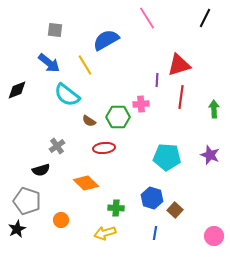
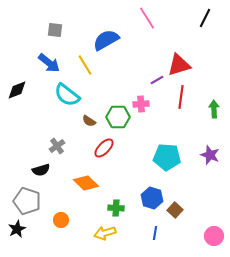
purple line: rotated 56 degrees clockwise
red ellipse: rotated 40 degrees counterclockwise
